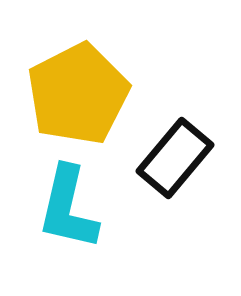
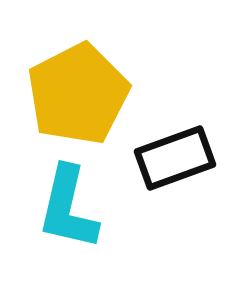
black rectangle: rotated 30 degrees clockwise
